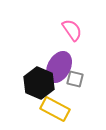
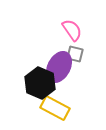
gray square: moved 25 px up
black hexagon: moved 1 px right
yellow rectangle: moved 1 px up
